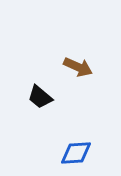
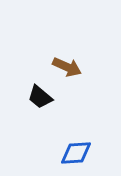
brown arrow: moved 11 px left
